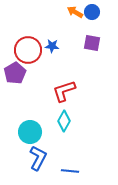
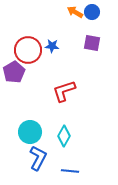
purple pentagon: moved 1 px left, 1 px up
cyan diamond: moved 15 px down
